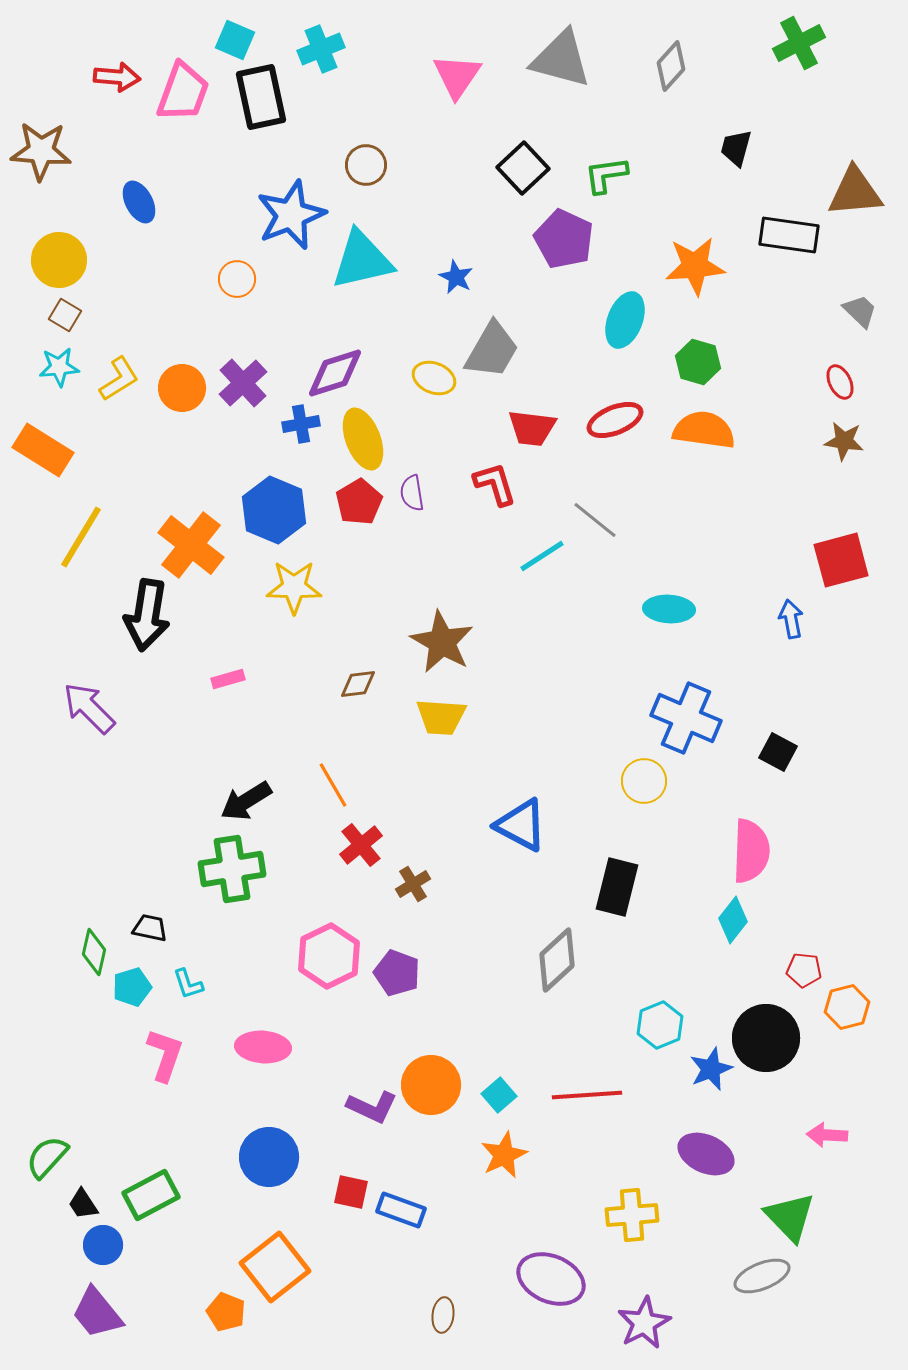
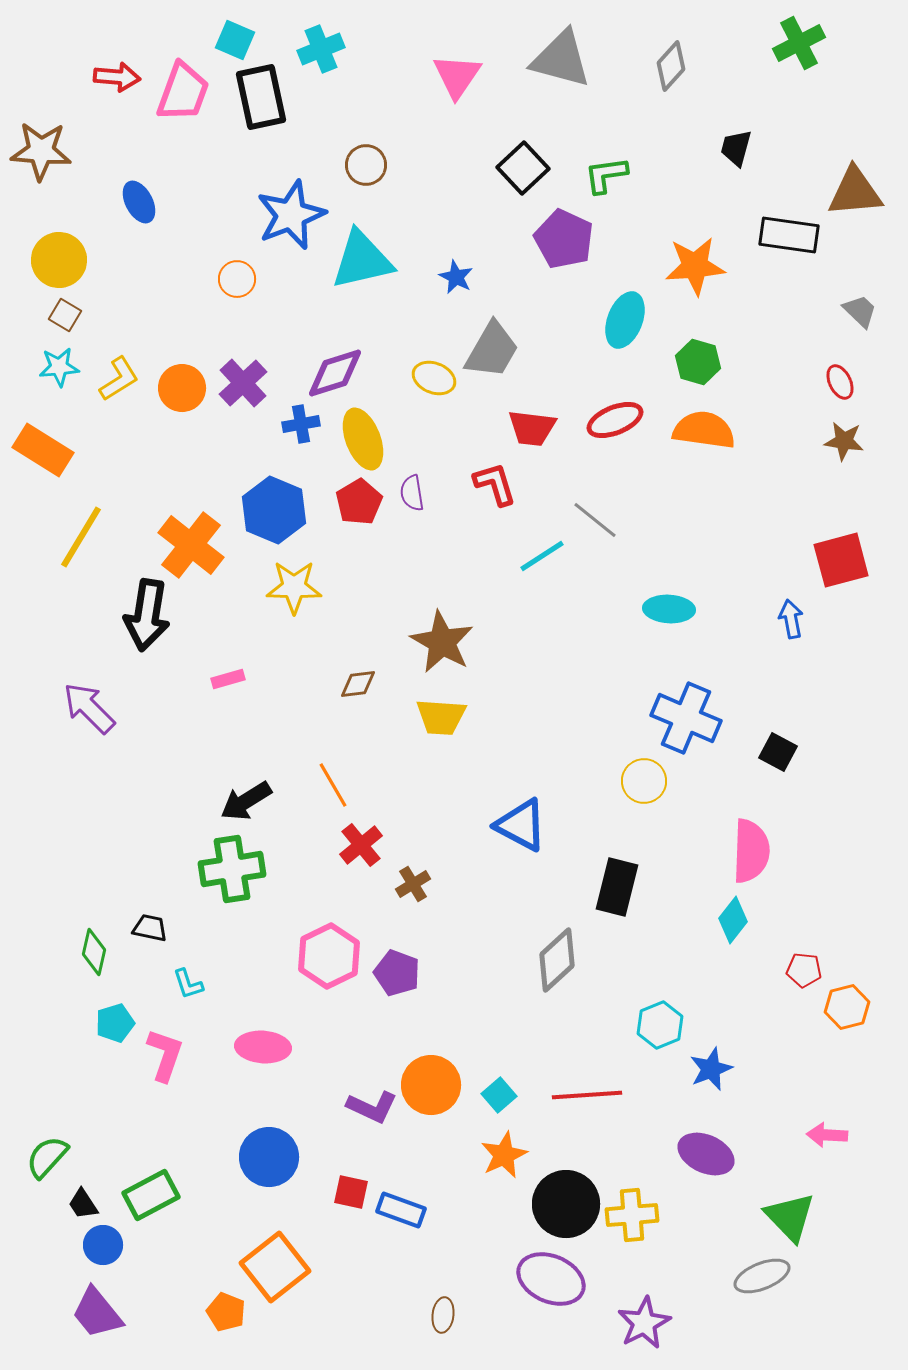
cyan pentagon at (132, 987): moved 17 px left, 36 px down
black circle at (766, 1038): moved 200 px left, 166 px down
